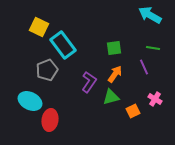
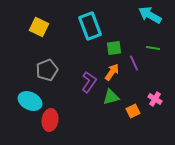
cyan rectangle: moved 27 px right, 19 px up; rotated 16 degrees clockwise
purple line: moved 10 px left, 4 px up
orange arrow: moved 3 px left, 2 px up
